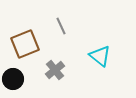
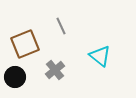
black circle: moved 2 px right, 2 px up
